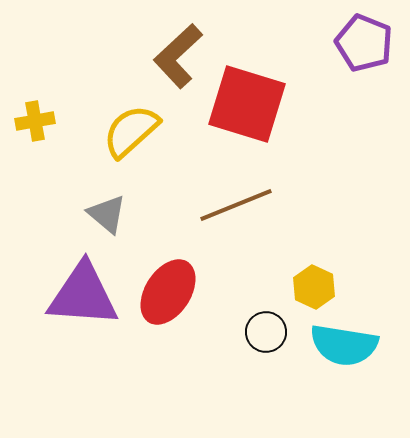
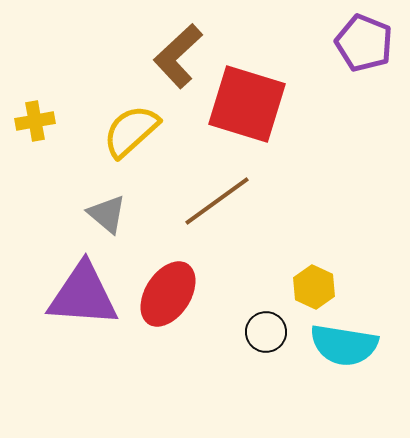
brown line: moved 19 px left, 4 px up; rotated 14 degrees counterclockwise
red ellipse: moved 2 px down
